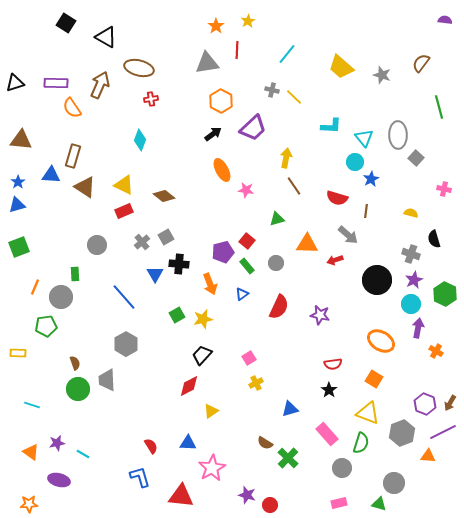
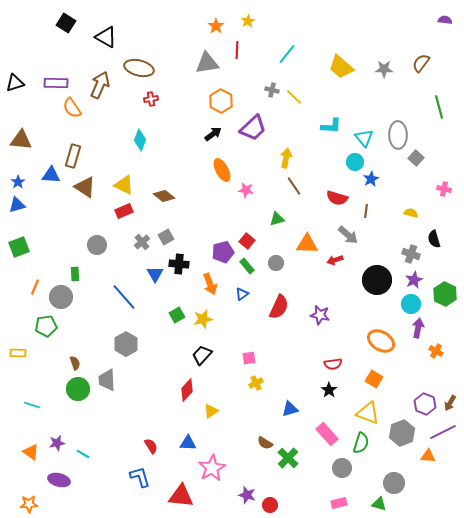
gray star at (382, 75): moved 2 px right, 6 px up; rotated 18 degrees counterclockwise
pink square at (249, 358): rotated 24 degrees clockwise
red diamond at (189, 386): moved 2 px left, 4 px down; rotated 20 degrees counterclockwise
